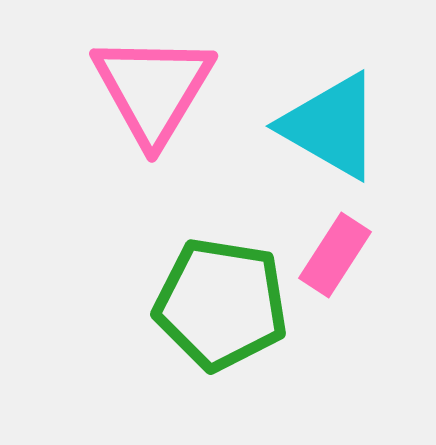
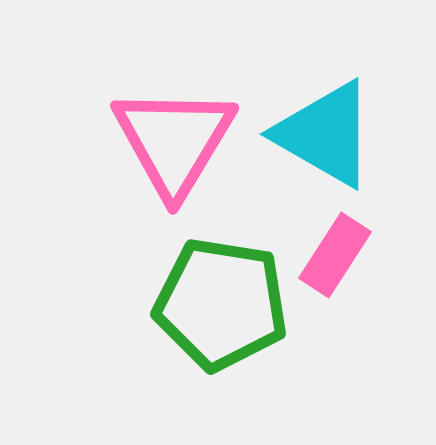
pink triangle: moved 21 px right, 52 px down
cyan triangle: moved 6 px left, 8 px down
